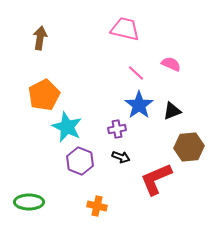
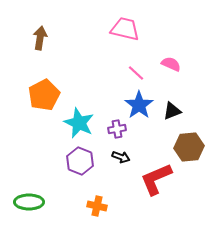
cyan star: moved 12 px right, 4 px up
